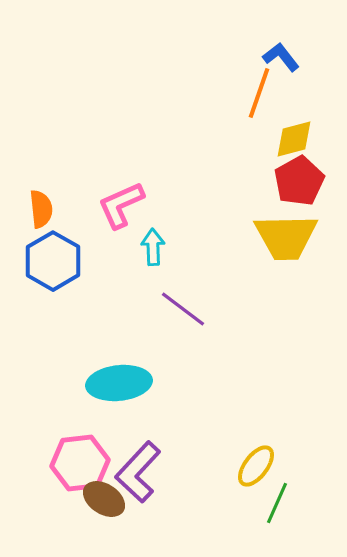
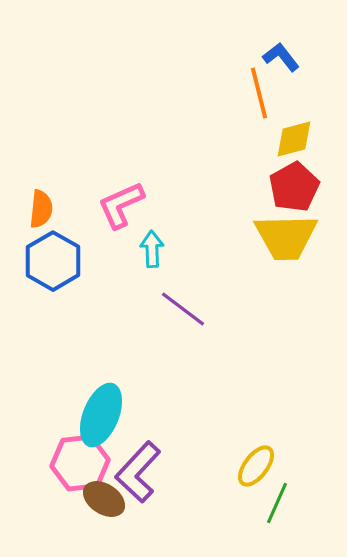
orange line: rotated 33 degrees counterclockwise
red pentagon: moved 5 px left, 6 px down
orange semicircle: rotated 12 degrees clockwise
cyan arrow: moved 1 px left, 2 px down
cyan ellipse: moved 18 px left, 32 px down; rotated 62 degrees counterclockwise
